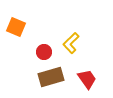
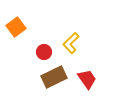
orange square: rotated 30 degrees clockwise
brown rectangle: moved 3 px right; rotated 10 degrees counterclockwise
